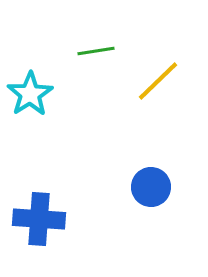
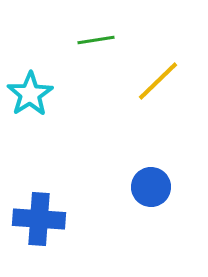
green line: moved 11 px up
